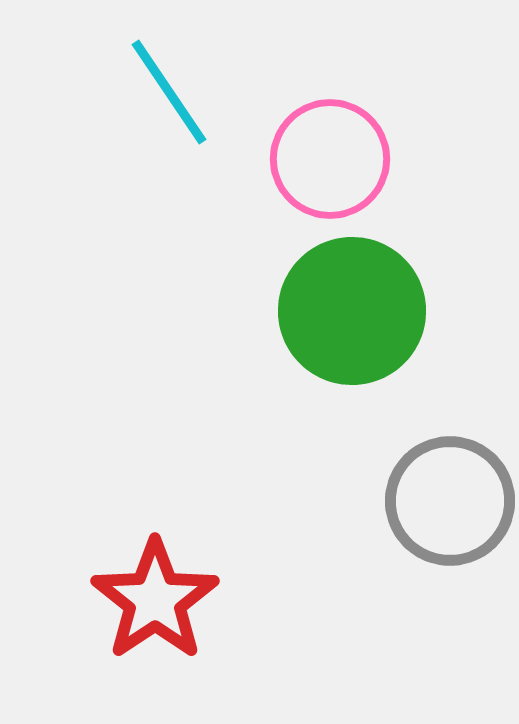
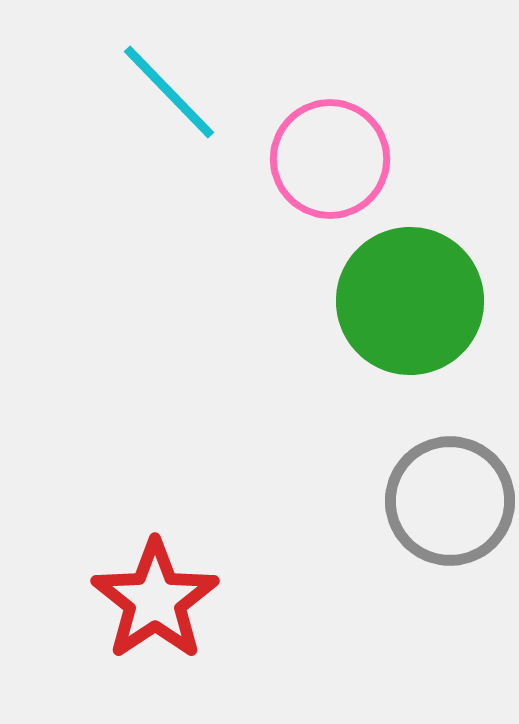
cyan line: rotated 10 degrees counterclockwise
green circle: moved 58 px right, 10 px up
